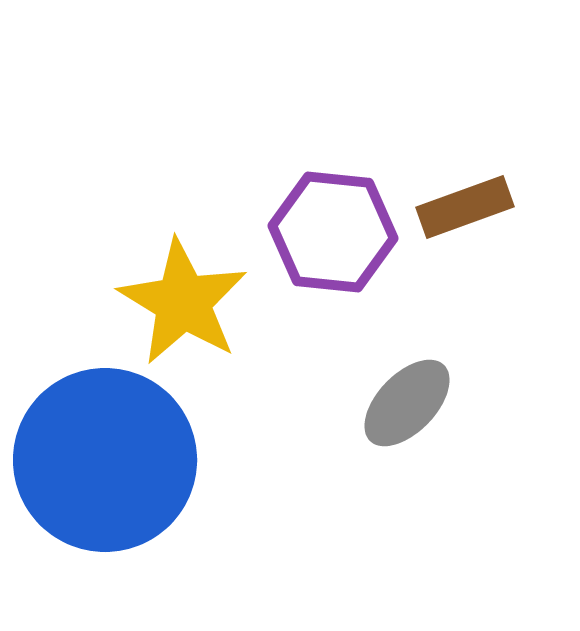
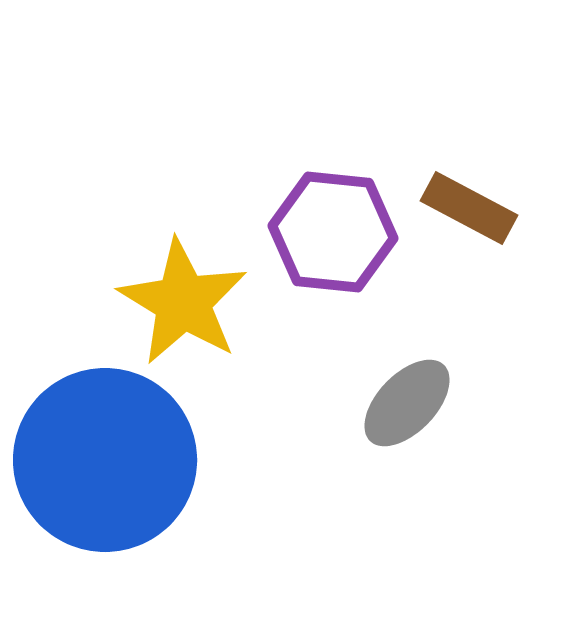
brown rectangle: moved 4 px right, 1 px down; rotated 48 degrees clockwise
